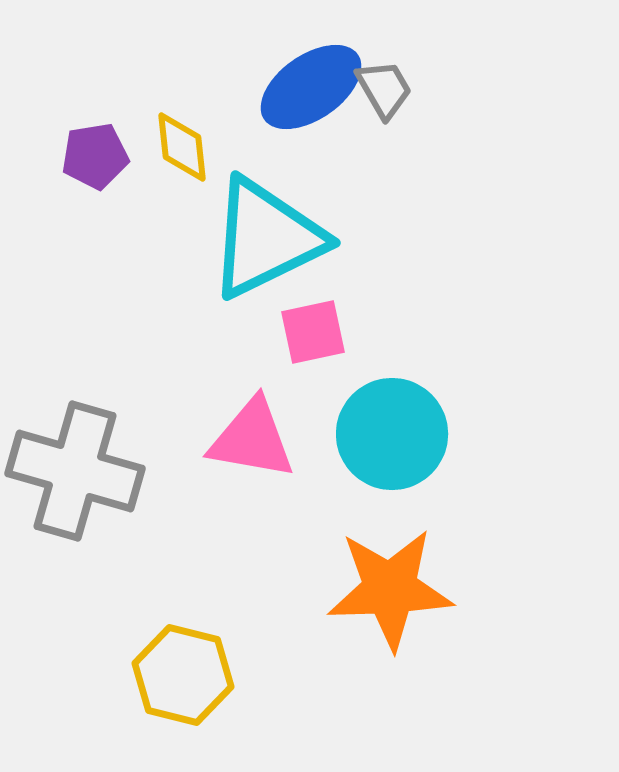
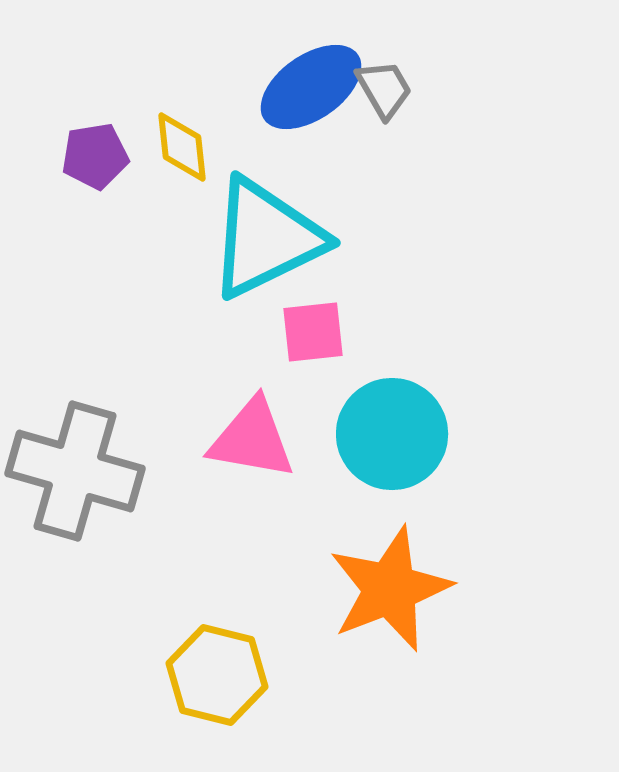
pink square: rotated 6 degrees clockwise
orange star: rotated 19 degrees counterclockwise
yellow hexagon: moved 34 px right
